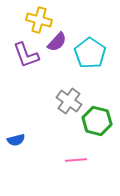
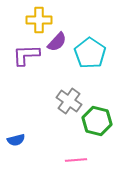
yellow cross: rotated 15 degrees counterclockwise
purple L-shape: rotated 108 degrees clockwise
